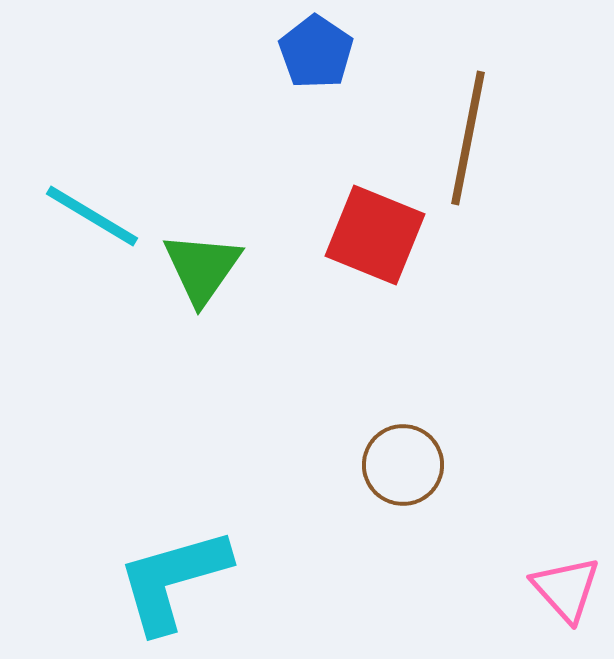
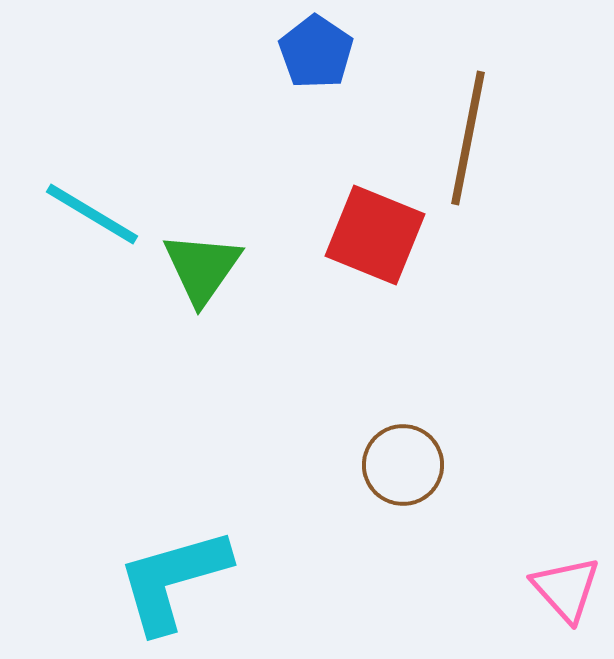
cyan line: moved 2 px up
